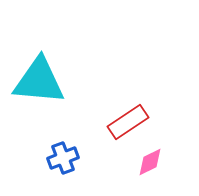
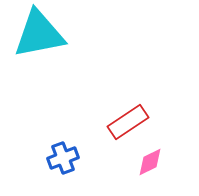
cyan triangle: moved 47 px up; rotated 16 degrees counterclockwise
